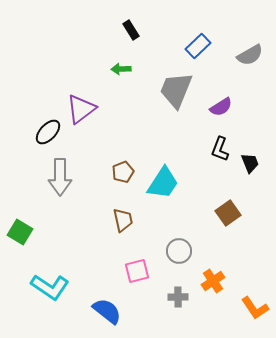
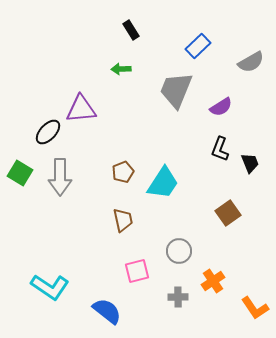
gray semicircle: moved 1 px right, 7 px down
purple triangle: rotated 32 degrees clockwise
green square: moved 59 px up
